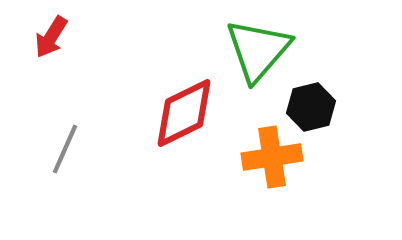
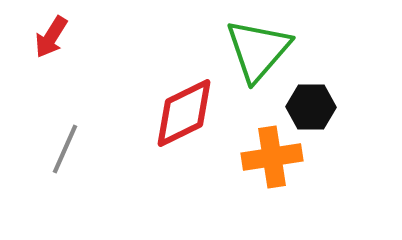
black hexagon: rotated 15 degrees clockwise
